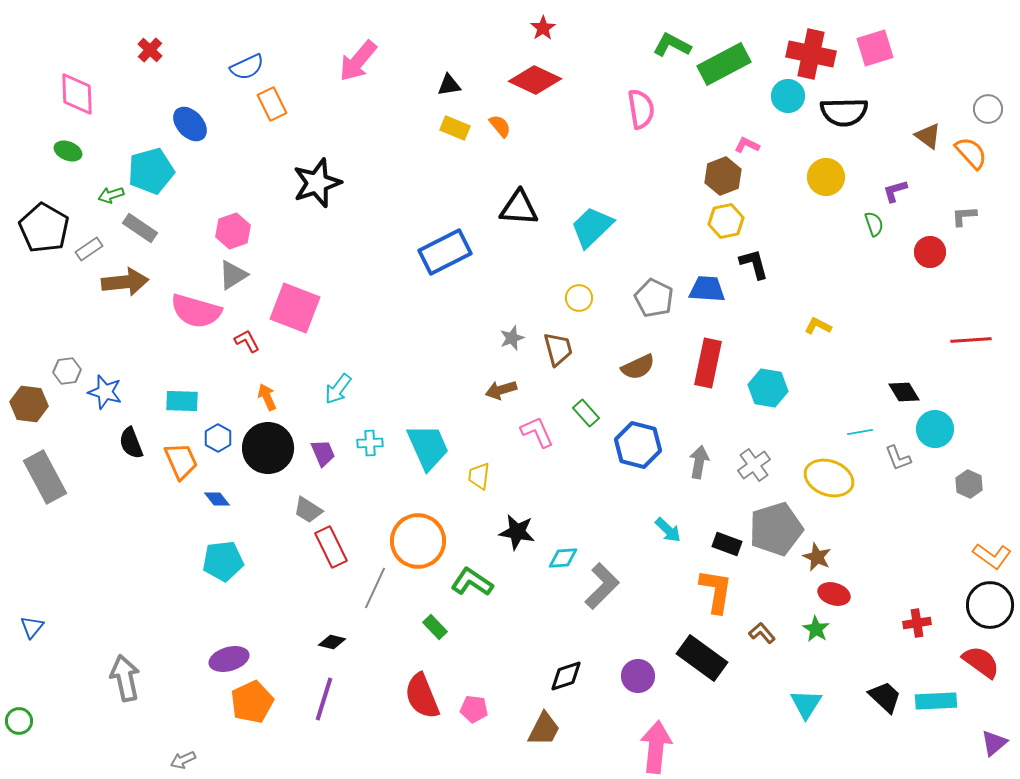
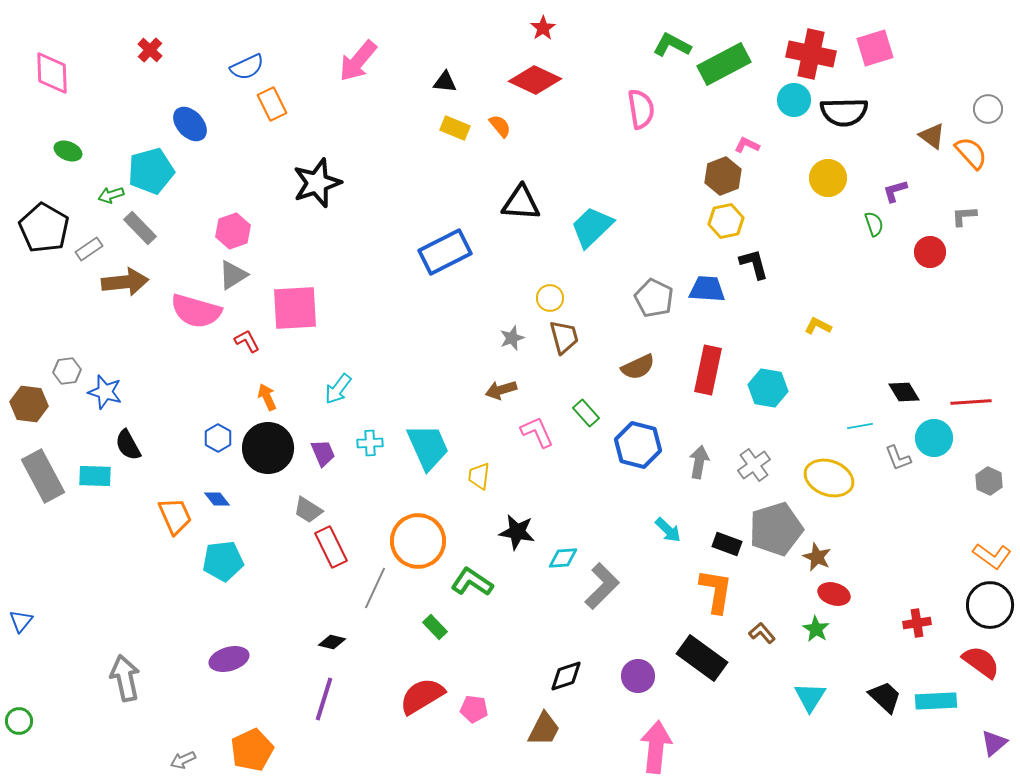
black triangle at (449, 85): moved 4 px left, 3 px up; rotated 15 degrees clockwise
pink diamond at (77, 94): moved 25 px left, 21 px up
cyan circle at (788, 96): moved 6 px right, 4 px down
brown triangle at (928, 136): moved 4 px right
yellow circle at (826, 177): moved 2 px right, 1 px down
black triangle at (519, 208): moved 2 px right, 5 px up
gray rectangle at (140, 228): rotated 12 degrees clockwise
yellow circle at (579, 298): moved 29 px left
pink square at (295, 308): rotated 24 degrees counterclockwise
red line at (971, 340): moved 62 px down
brown trapezoid at (558, 349): moved 6 px right, 12 px up
red rectangle at (708, 363): moved 7 px down
cyan rectangle at (182, 401): moved 87 px left, 75 px down
cyan circle at (935, 429): moved 1 px left, 9 px down
cyan line at (860, 432): moved 6 px up
black semicircle at (131, 443): moved 3 px left, 2 px down; rotated 8 degrees counterclockwise
orange trapezoid at (181, 461): moved 6 px left, 55 px down
gray rectangle at (45, 477): moved 2 px left, 1 px up
gray hexagon at (969, 484): moved 20 px right, 3 px up
blue triangle at (32, 627): moved 11 px left, 6 px up
red semicircle at (422, 696): rotated 81 degrees clockwise
orange pentagon at (252, 702): moved 48 px down
cyan triangle at (806, 704): moved 4 px right, 7 px up
